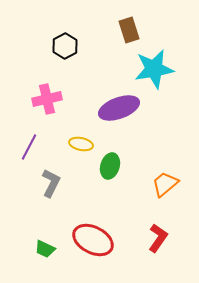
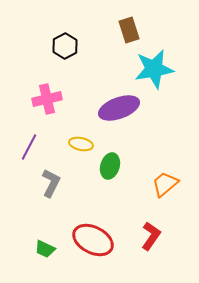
red L-shape: moved 7 px left, 2 px up
